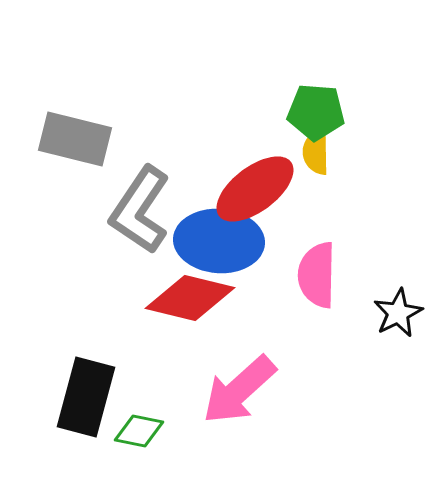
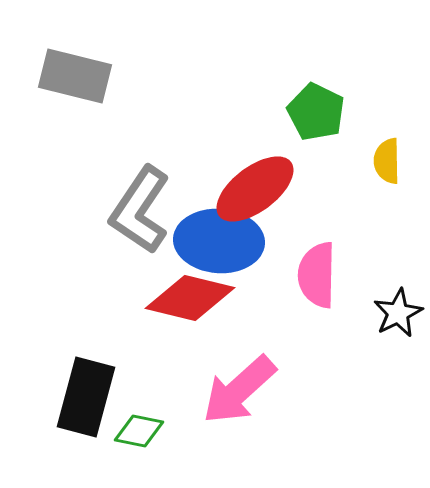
green pentagon: rotated 22 degrees clockwise
gray rectangle: moved 63 px up
yellow semicircle: moved 71 px right, 9 px down
